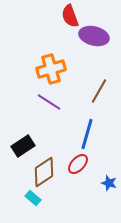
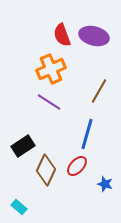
red semicircle: moved 8 px left, 19 px down
orange cross: rotated 8 degrees counterclockwise
red ellipse: moved 1 px left, 2 px down
brown diamond: moved 2 px right, 2 px up; rotated 32 degrees counterclockwise
blue star: moved 4 px left, 1 px down
cyan rectangle: moved 14 px left, 9 px down
